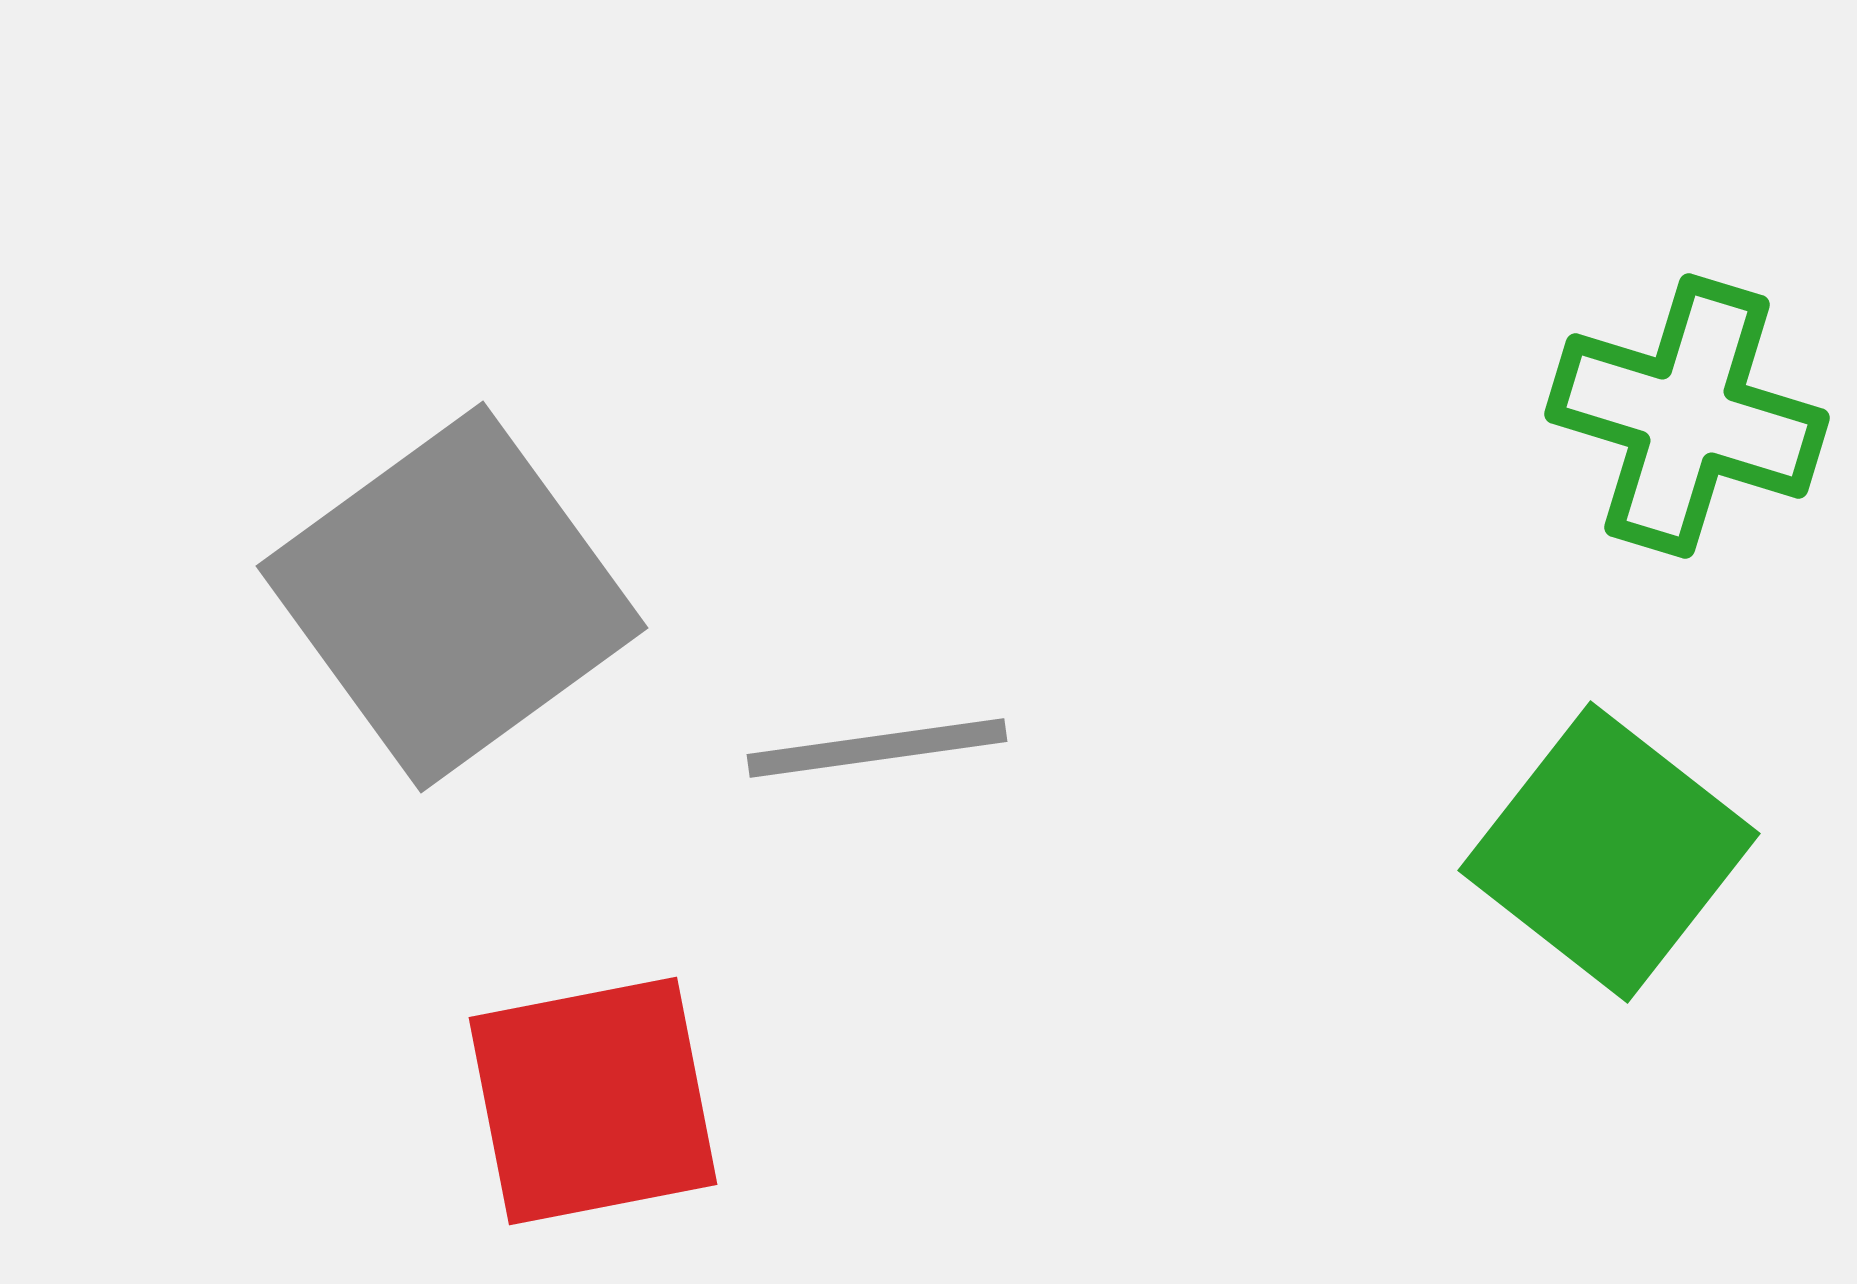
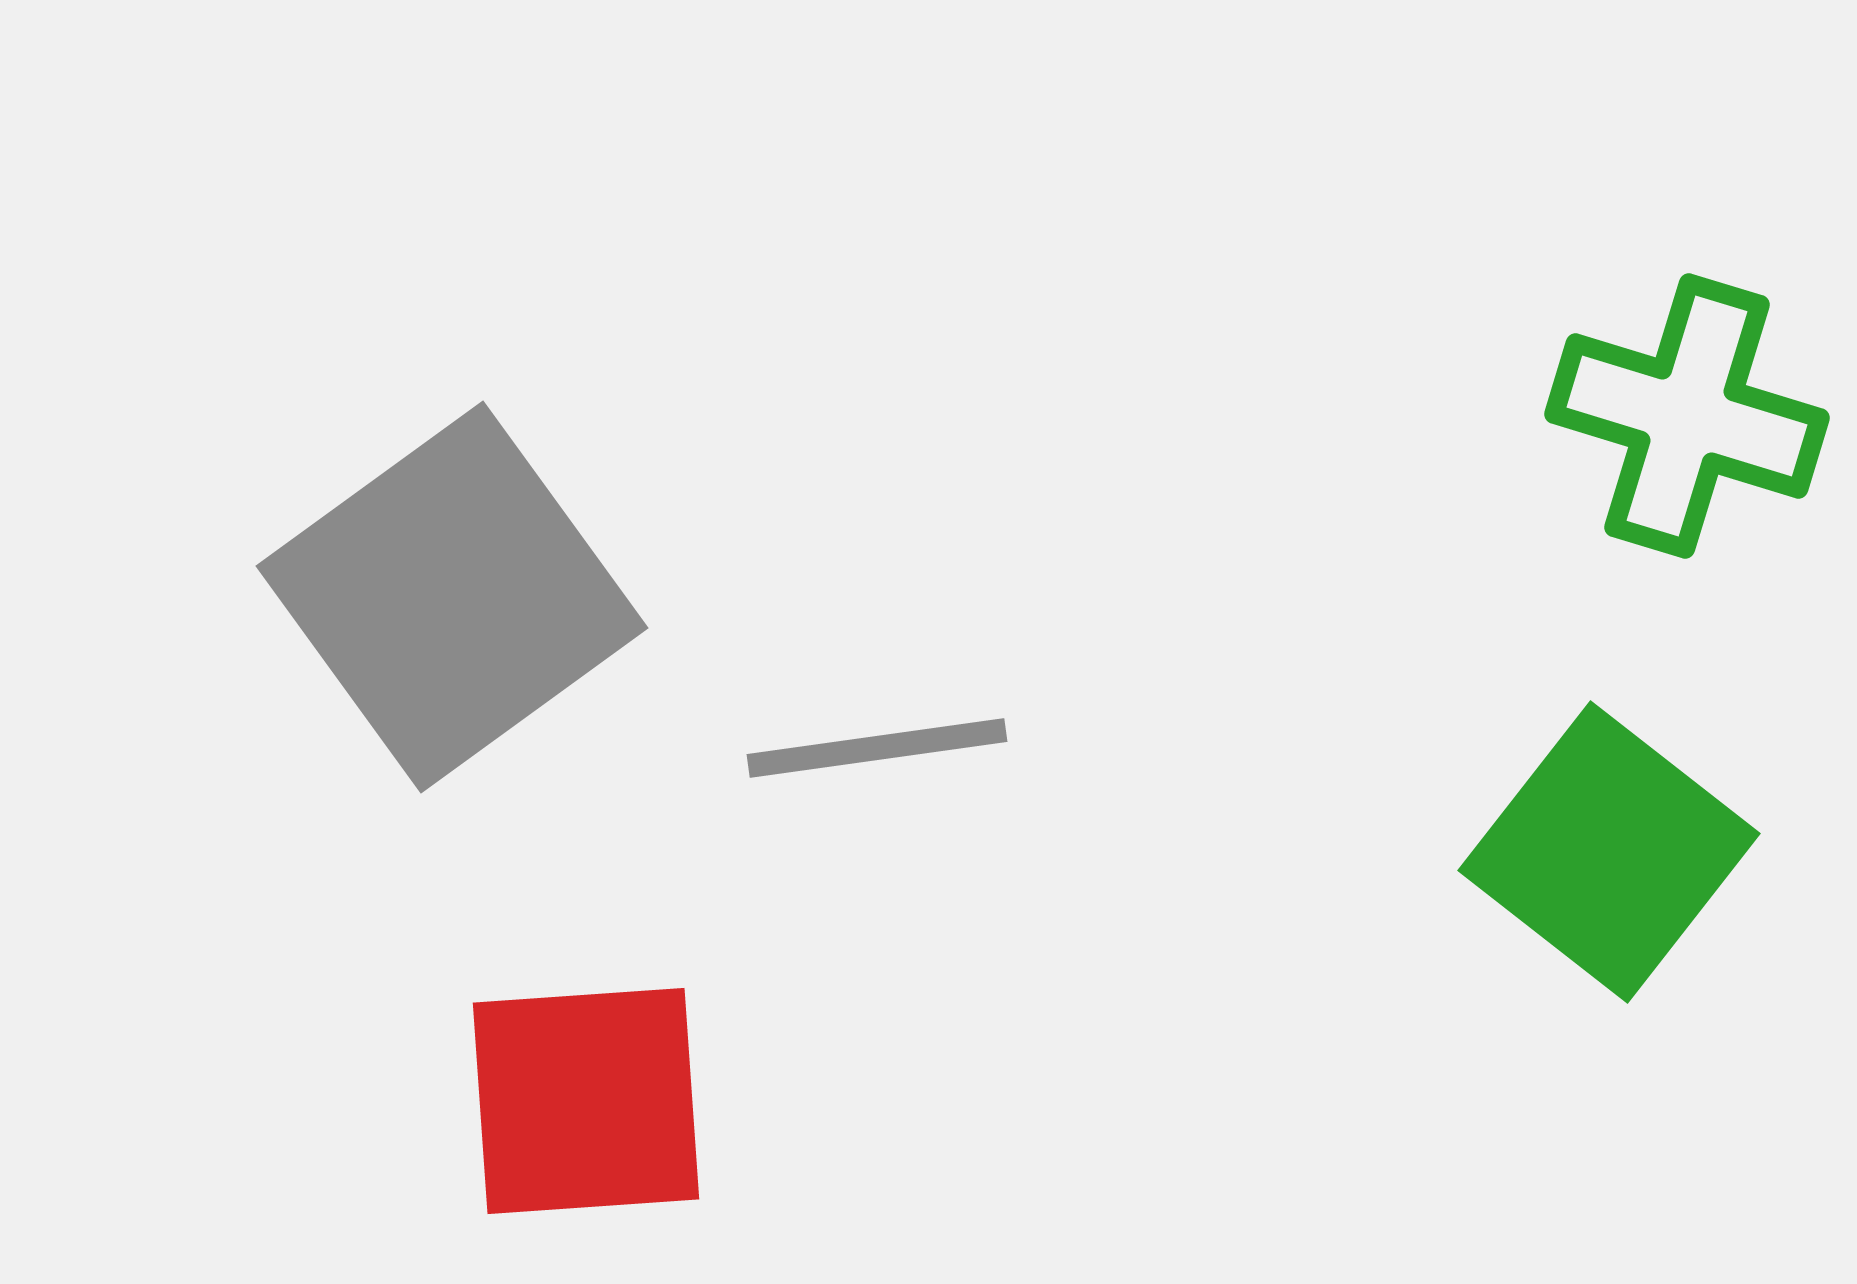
red square: moved 7 px left; rotated 7 degrees clockwise
